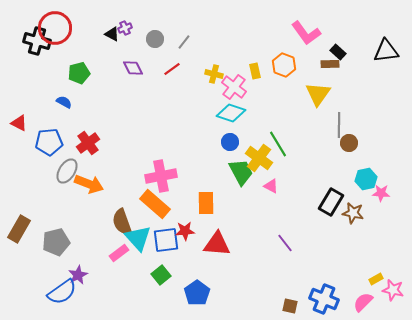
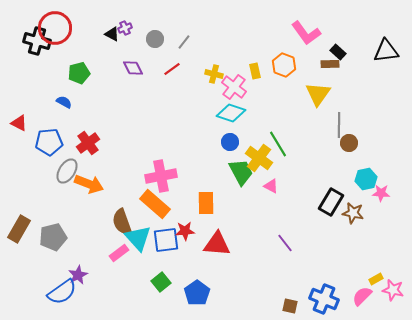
gray pentagon at (56, 242): moved 3 px left, 5 px up
green square at (161, 275): moved 7 px down
pink semicircle at (363, 302): moved 1 px left, 6 px up
